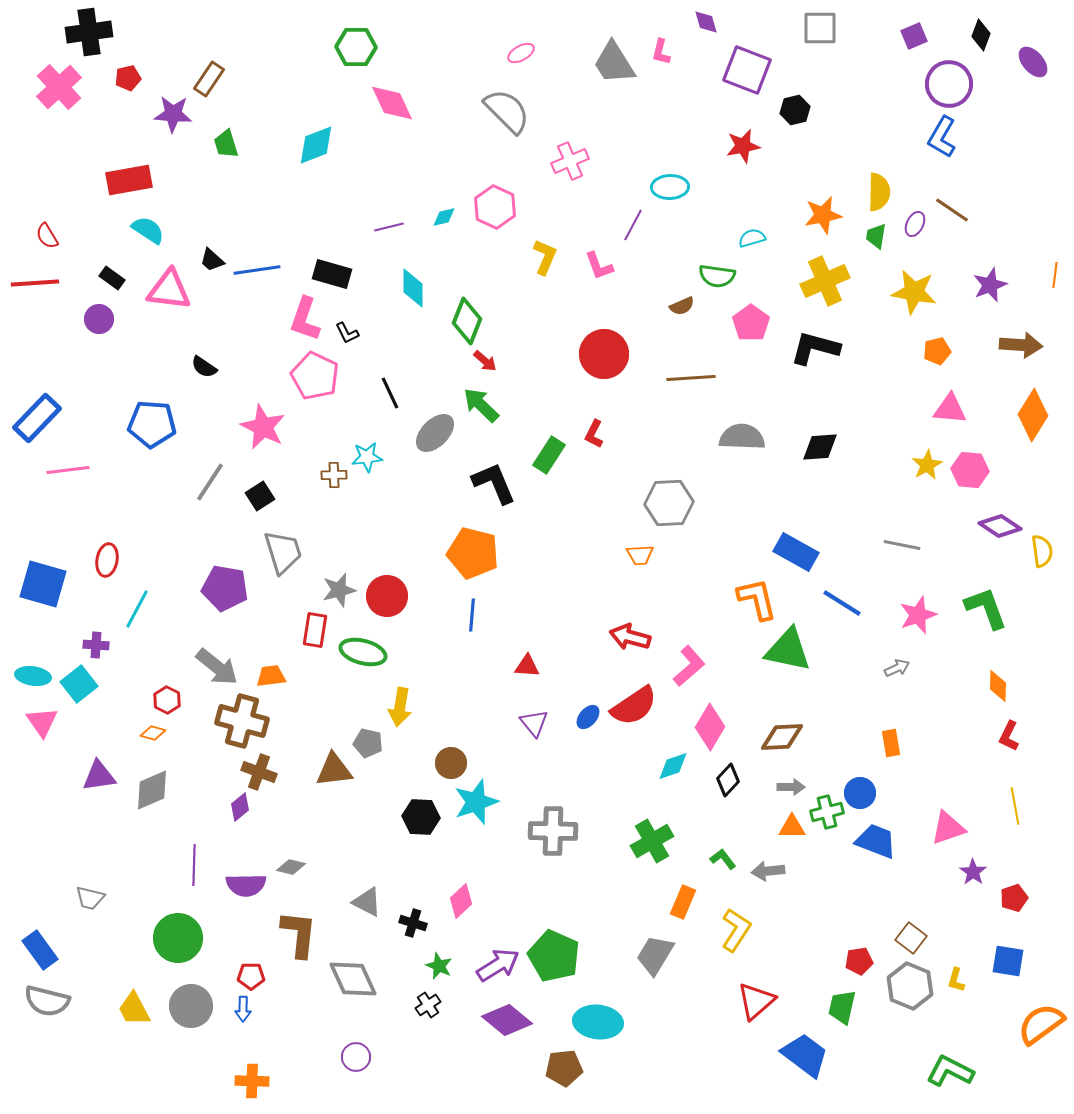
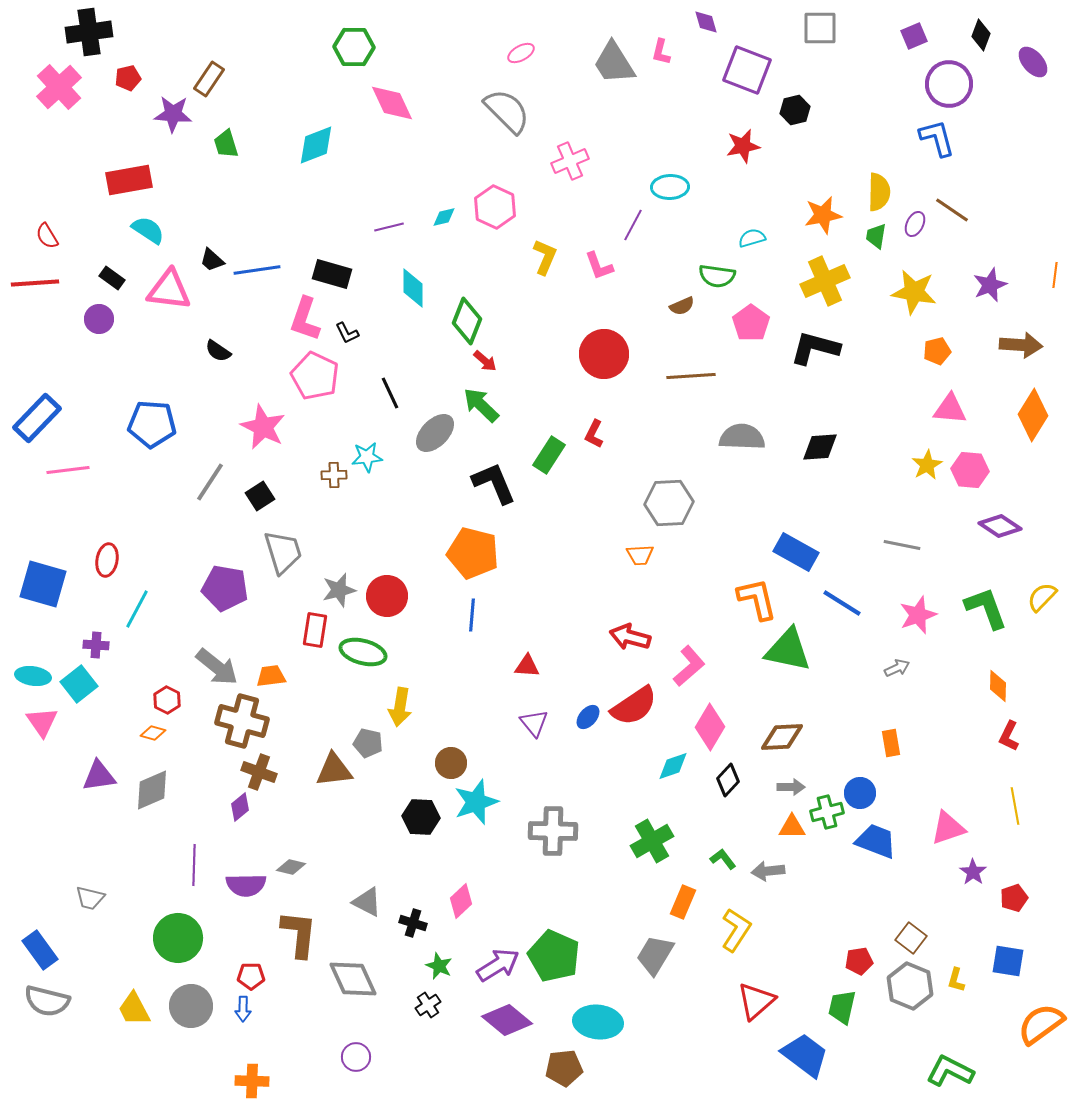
green hexagon at (356, 47): moved 2 px left
blue L-shape at (942, 137): moved 5 px left, 1 px down; rotated 135 degrees clockwise
black semicircle at (204, 367): moved 14 px right, 16 px up
brown line at (691, 378): moved 2 px up
yellow semicircle at (1042, 551): moved 46 px down; rotated 128 degrees counterclockwise
